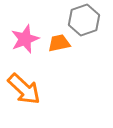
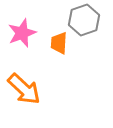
pink star: moved 3 px left, 6 px up
orange trapezoid: rotated 75 degrees counterclockwise
